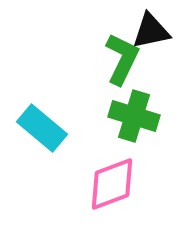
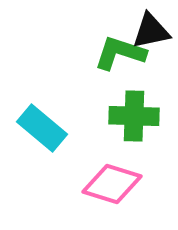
green L-shape: moved 2 px left, 6 px up; rotated 98 degrees counterclockwise
green cross: rotated 15 degrees counterclockwise
pink diamond: rotated 38 degrees clockwise
